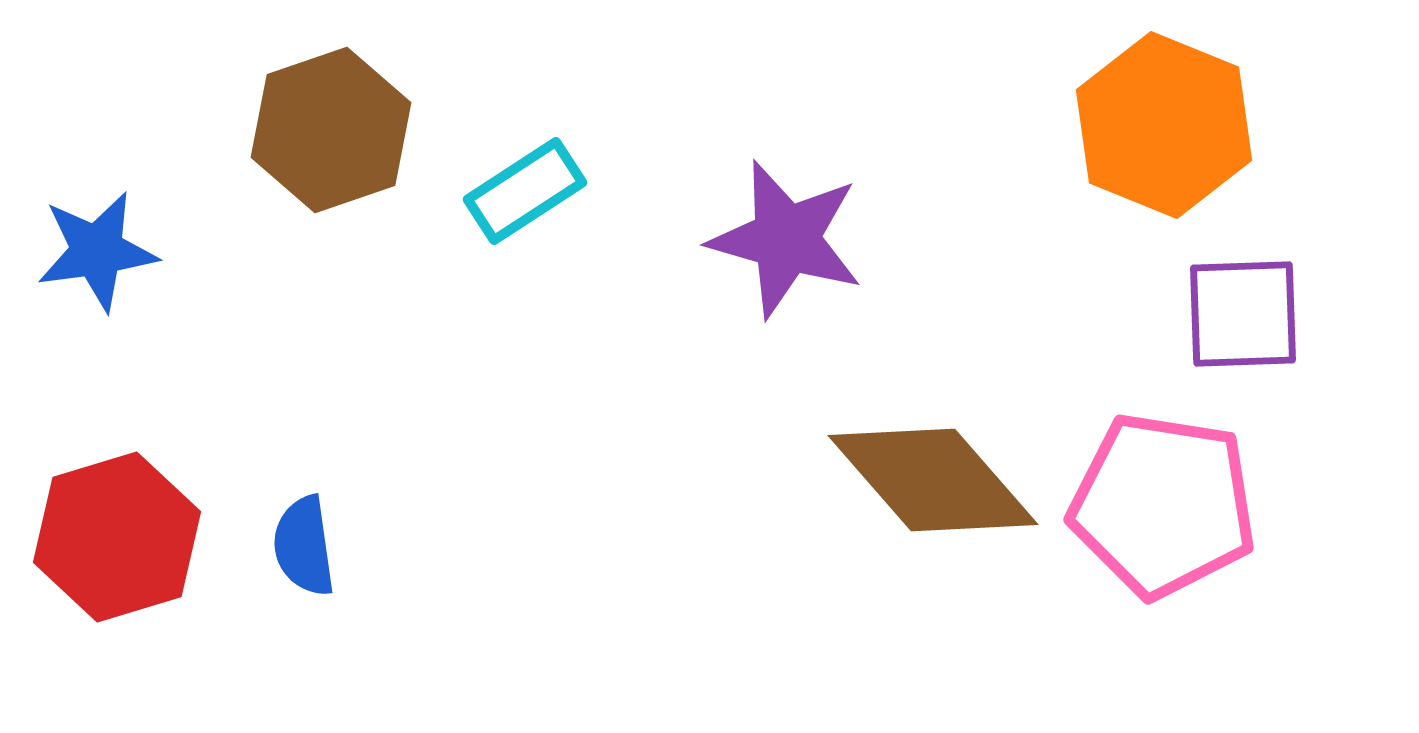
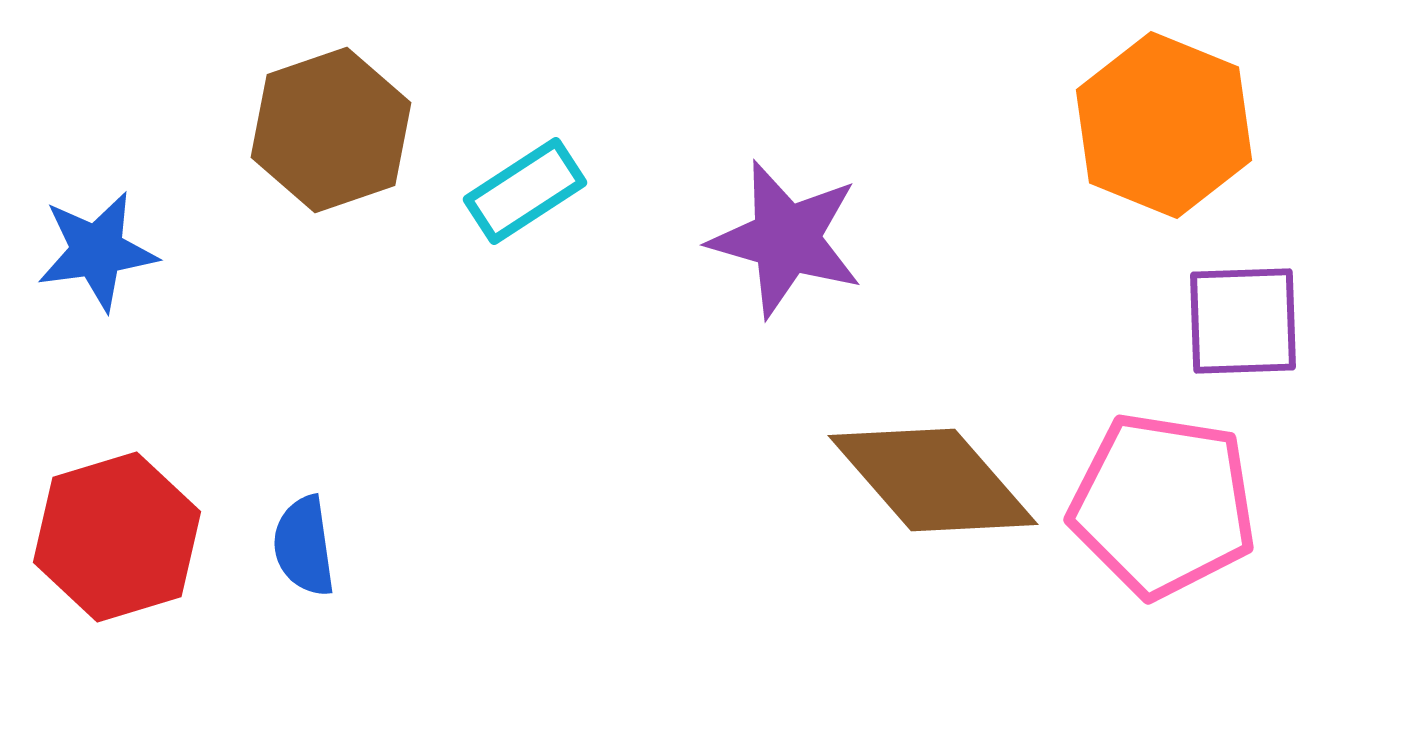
purple square: moved 7 px down
